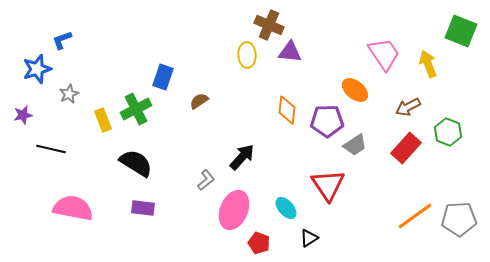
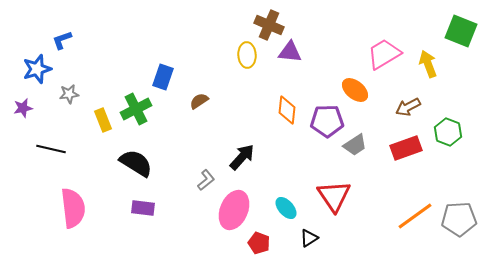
pink trapezoid: rotated 87 degrees counterclockwise
gray star: rotated 18 degrees clockwise
purple star: moved 7 px up
red rectangle: rotated 28 degrees clockwise
red triangle: moved 6 px right, 11 px down
pink semicircle: rotated 72 degrees clockwise
